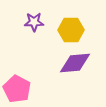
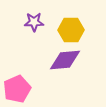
purple diamond: moved 10 px left, 3 px up
pink pentagon: rotated 20 degrees clockwise
